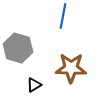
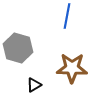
blue line: moved 4 px right
brown star: moved 1 px right
